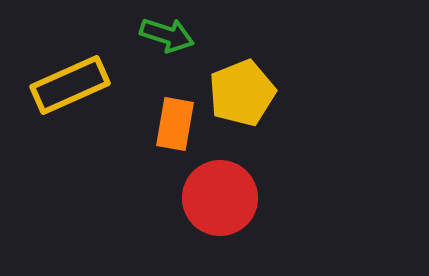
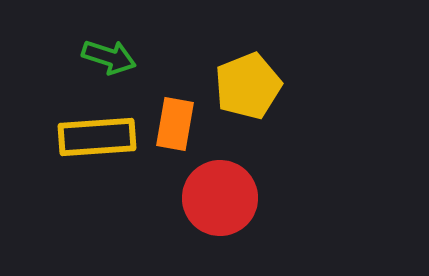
green arrow: moved 58 px left, 22 px down
yellow rectangle: moved 27 px right, 52 px down; rotated 20 degrees clockwise
yellow pentagon: moved 6 px right, 7 px up
